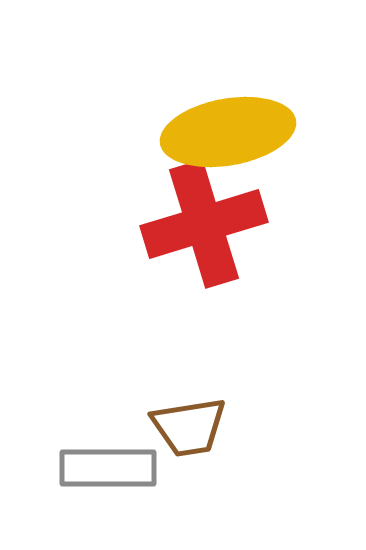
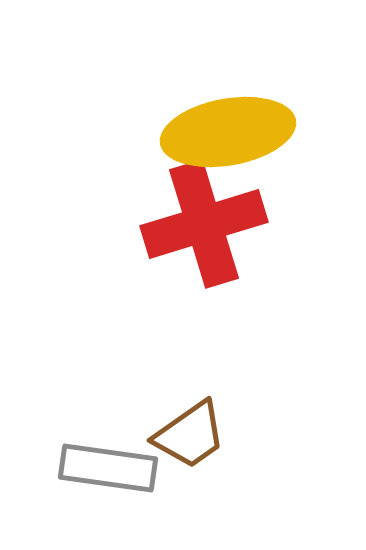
brown trapezoid: moved 1 px right, 8 px down; rotated 26 degrees counterclockwise
gray rectangle: rotated 8 degrees clockwise
